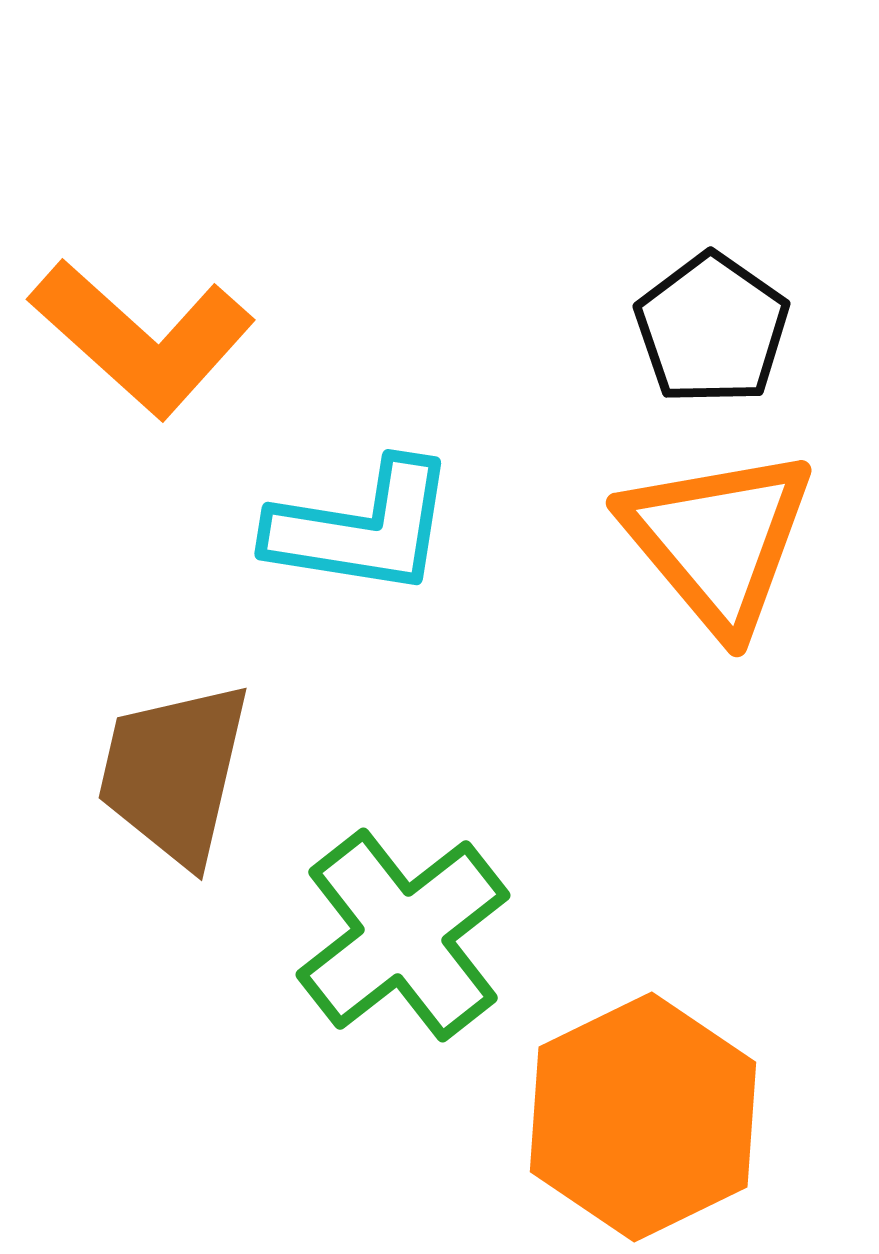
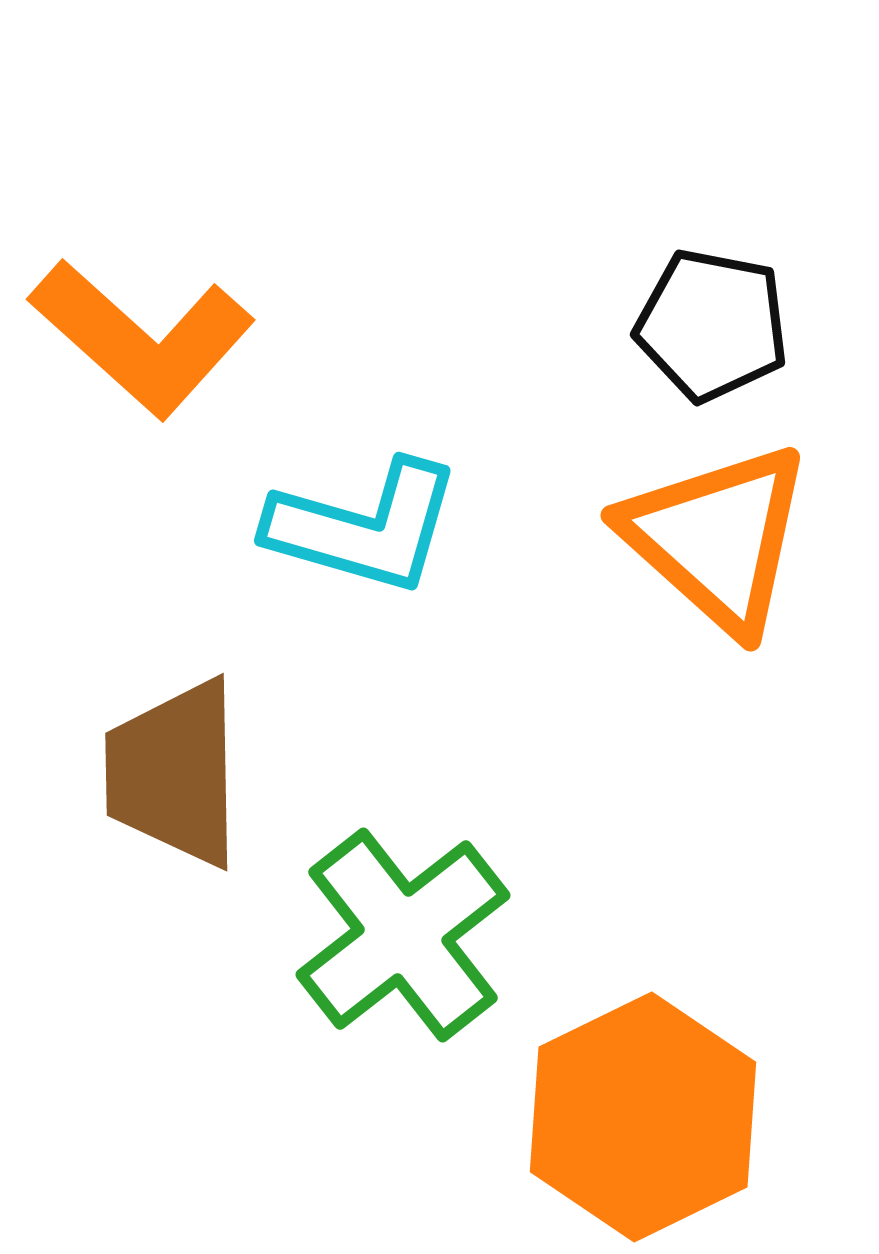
black pentagon: moved 4 px up; rotated 24 degrees counterclockwise
cyan L-shape: moved 2 px right, 1 px up; rotated 7 degrees clockwise
orange triangle: moved 1 px left, 2 px up; rotated 8 degrees counterclockwise
brown trapezoid: rotated 14 degrees counterclockwise
